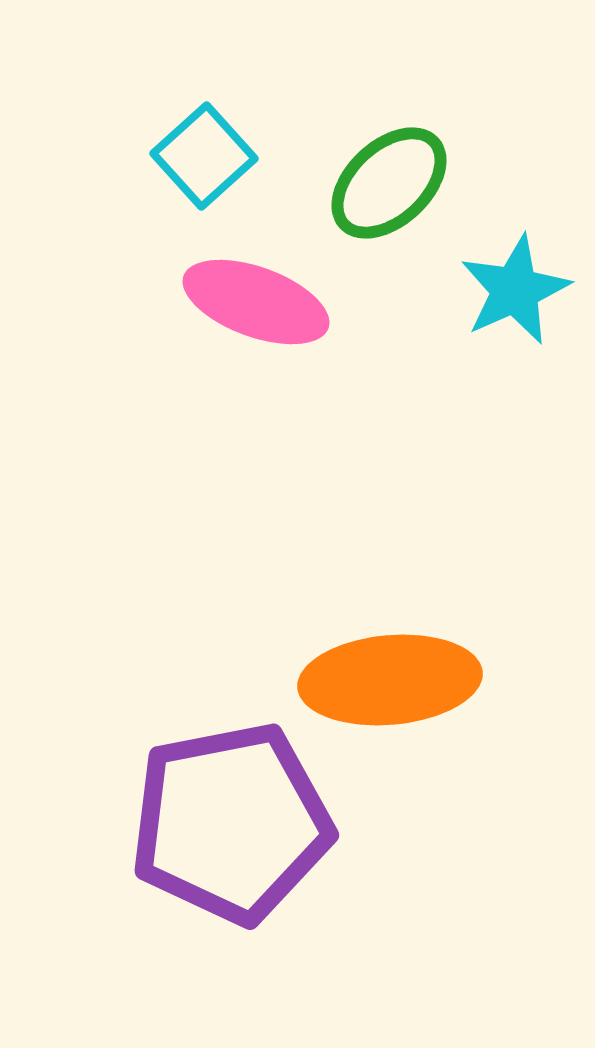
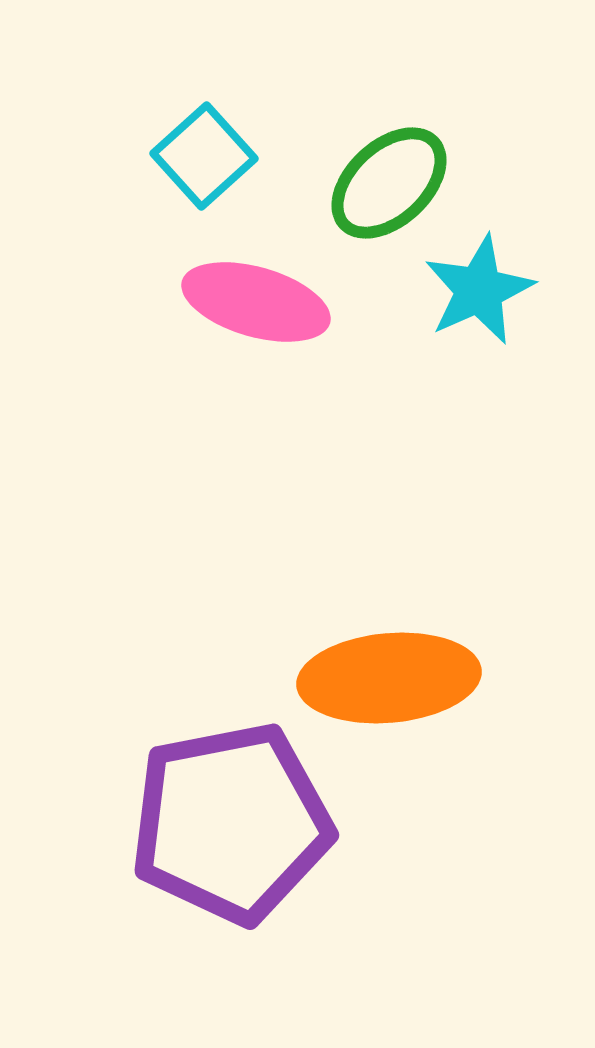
cyan star: moved 36 px left
pink ellipse: rotated 4 degrees counterclockwise
orange ellipse: moved 1 px left, 2 px up
